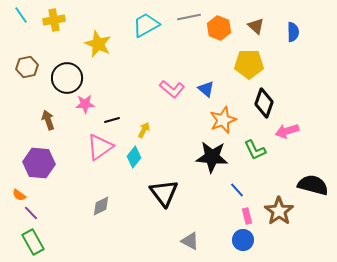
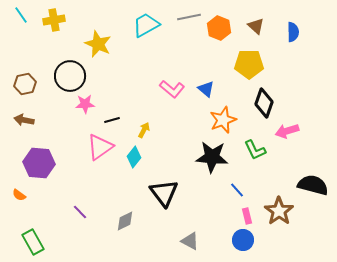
brown hexagon: moved 2 px left, 17 px down
black circle: moved 3 px right, 2 px up
brown arrow: moved 24 px left; rotated 60 degrees counterclockwise
gray diamond: moved 24 px right, 15 px down
purple line: moved 49 px right, 1 px up
